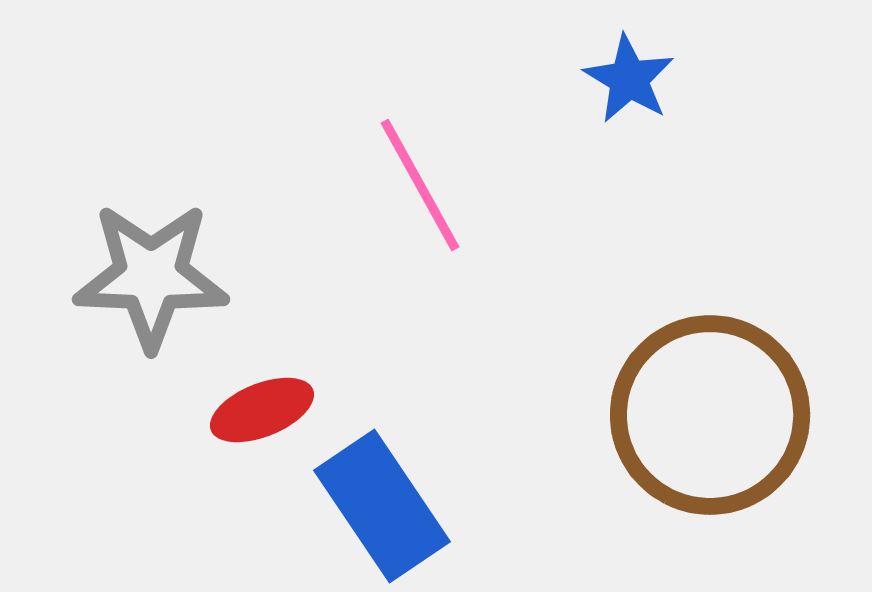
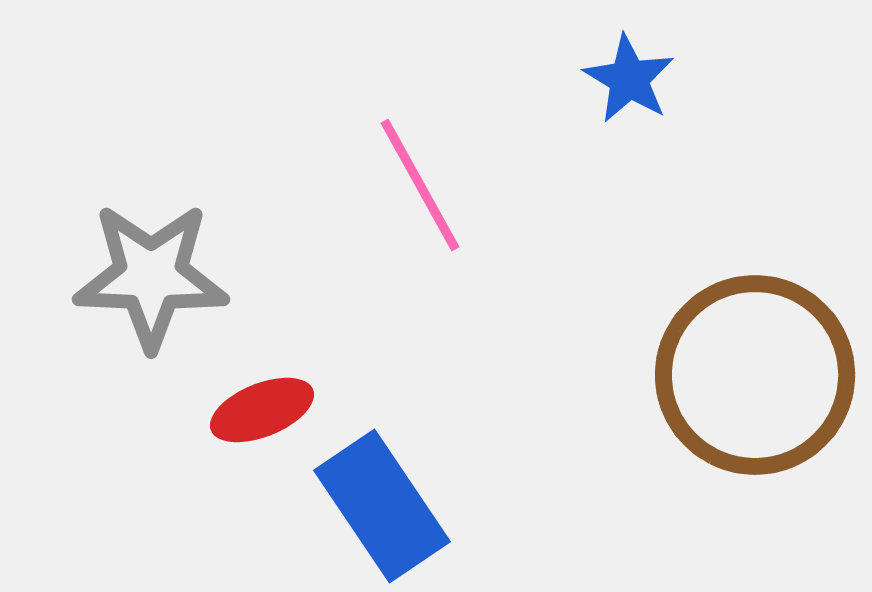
brown circle: moved 45 px right, 40 px up
